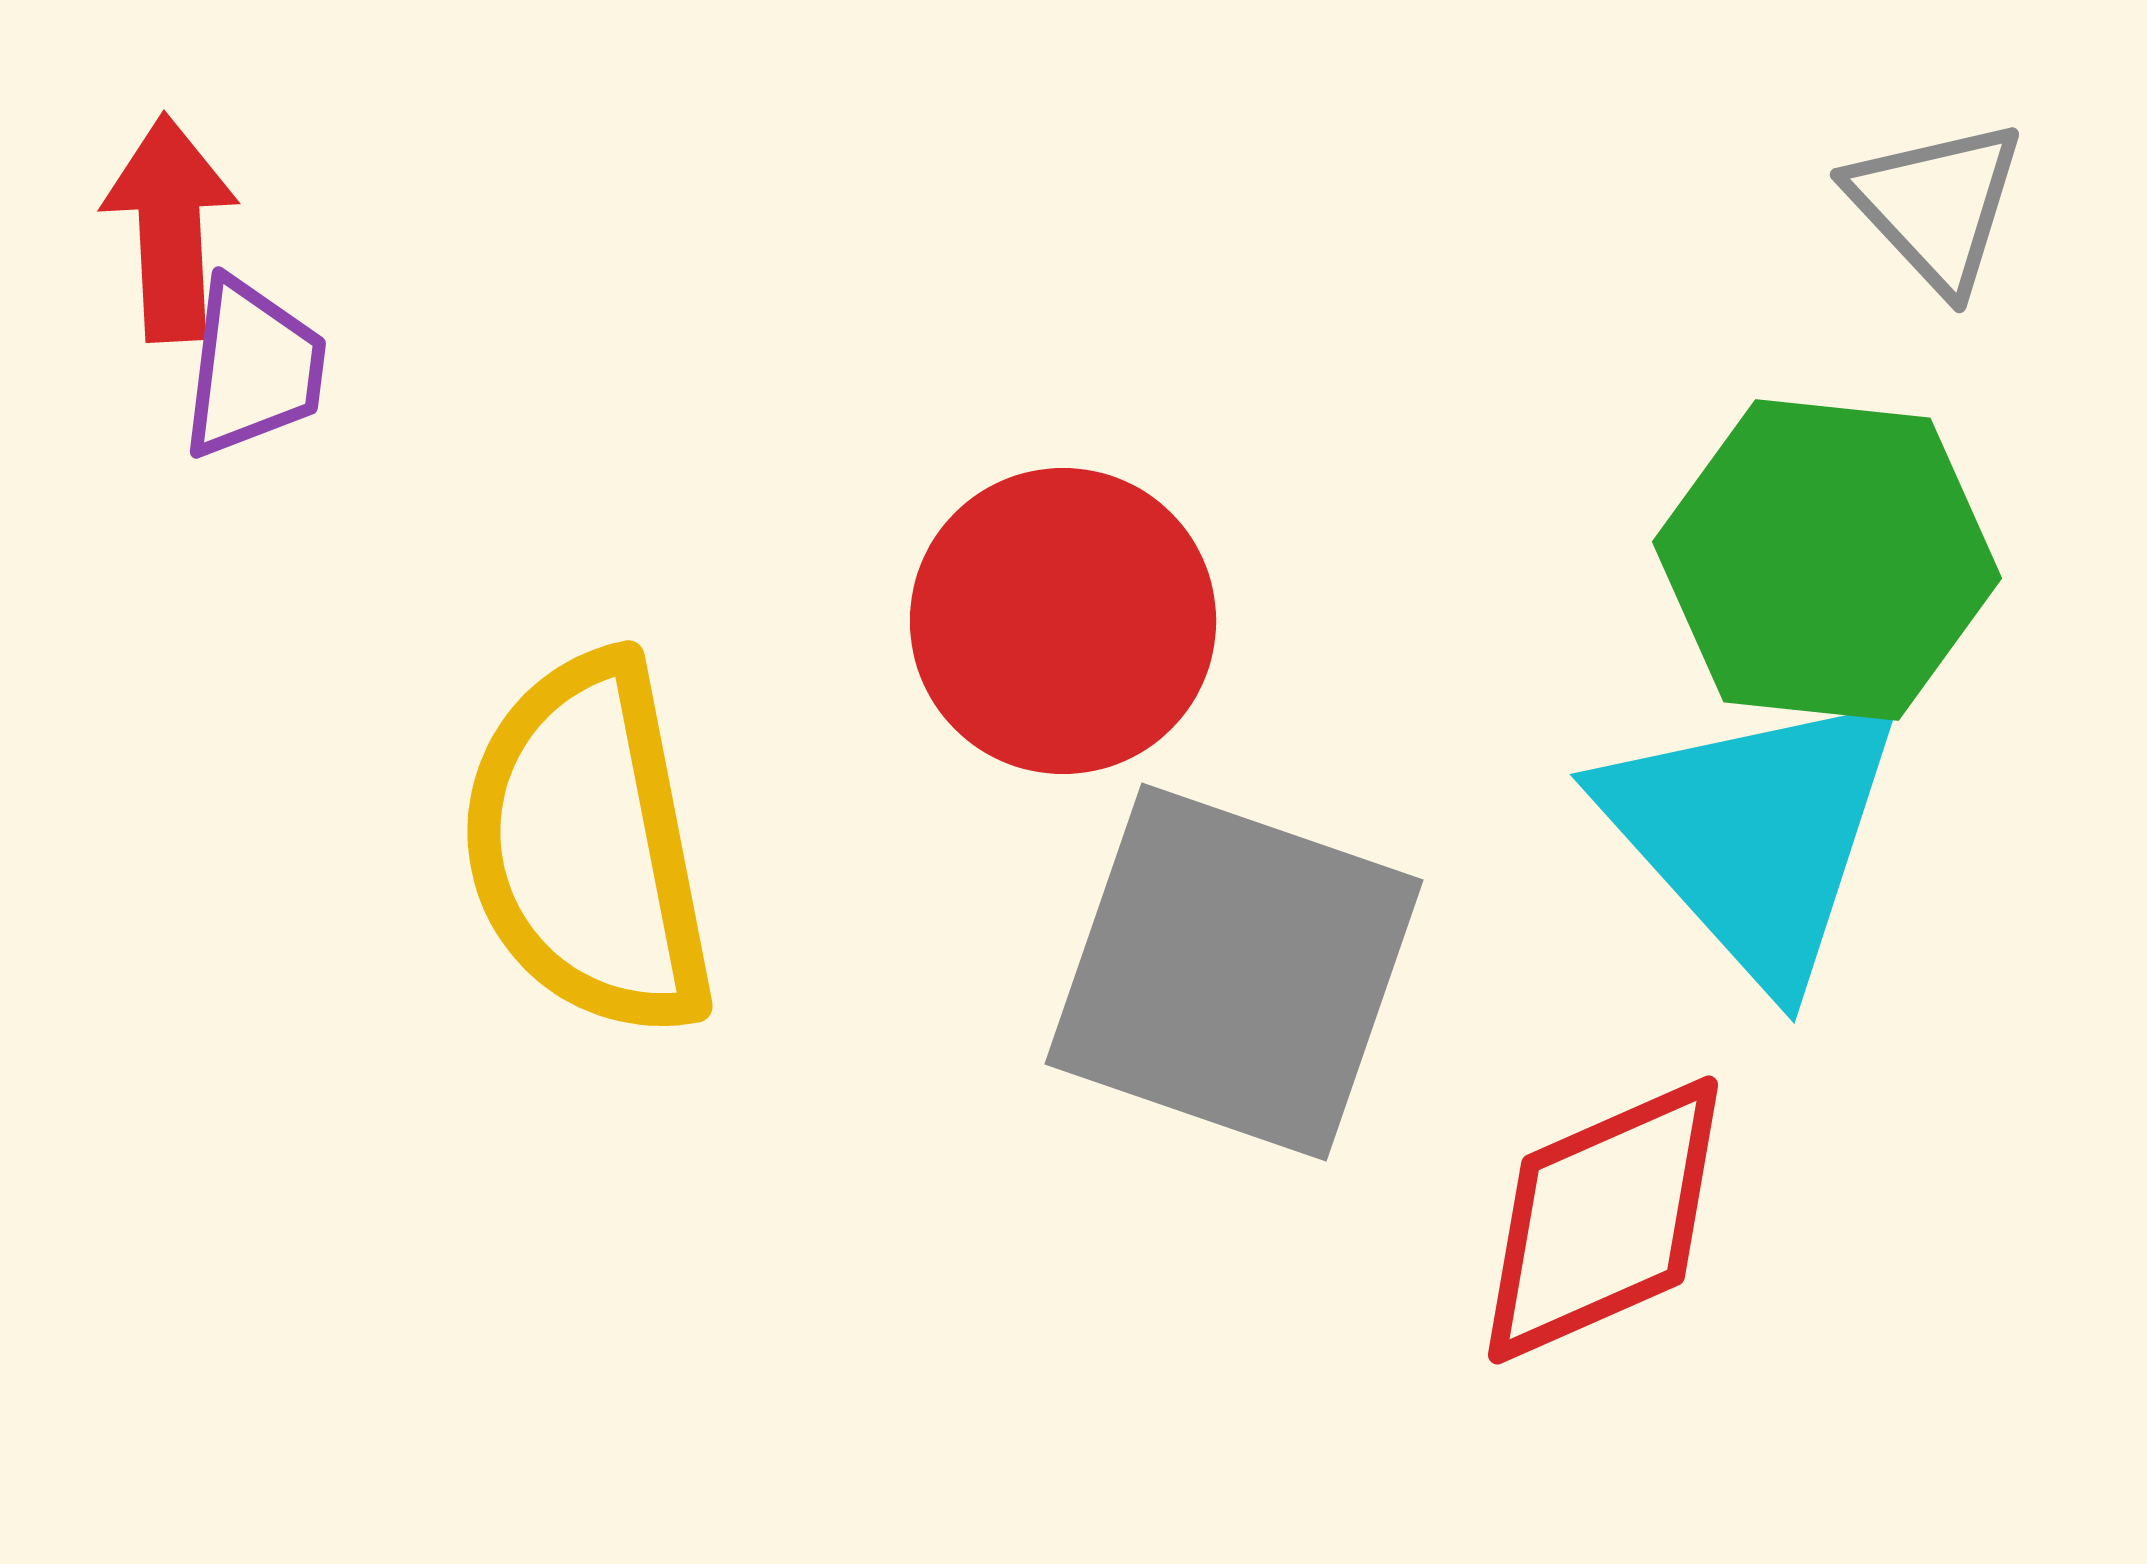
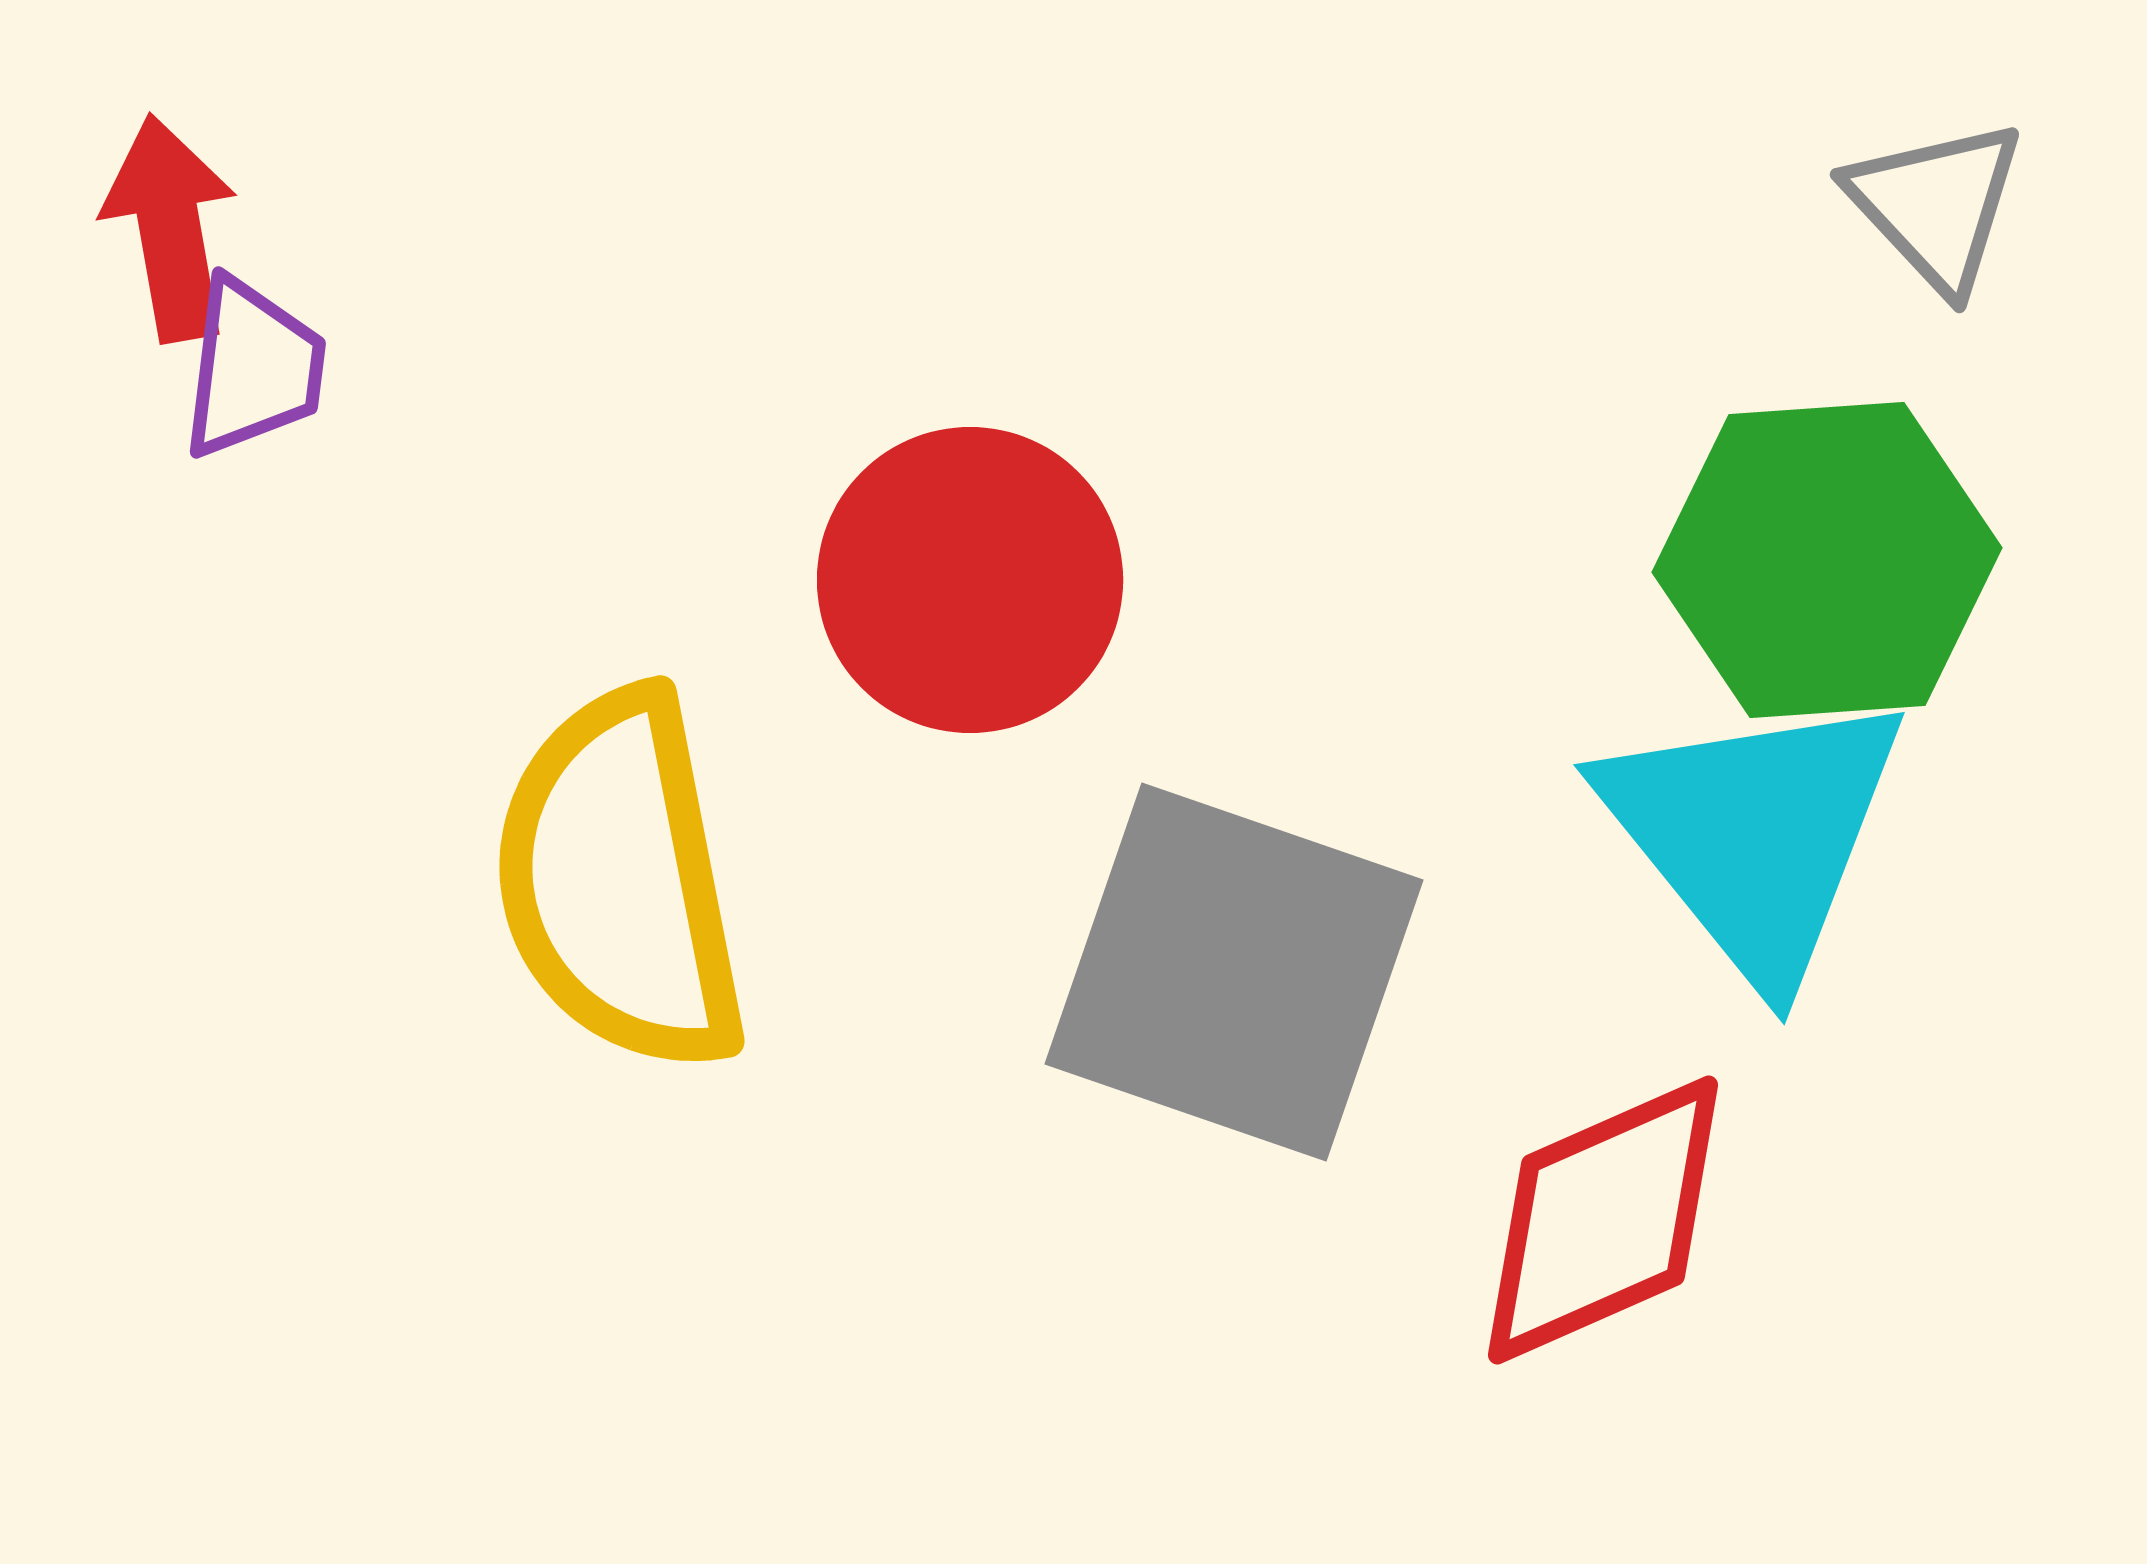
red arrow: rotated 7 degrees counterclockwise
green hexagon: rotated 10 degrees counterclockwise
red circle: moved 93 px left, 41 px up
cyan triangle: rotated 3 degrees clockwise
yellow semicircle: moved 32 px right, 35 px down
